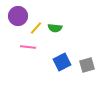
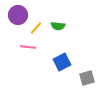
purple circle: moved 1 px up
green semicircle: moved 3 px right, 2 px up
gray square: moved 13 px down
